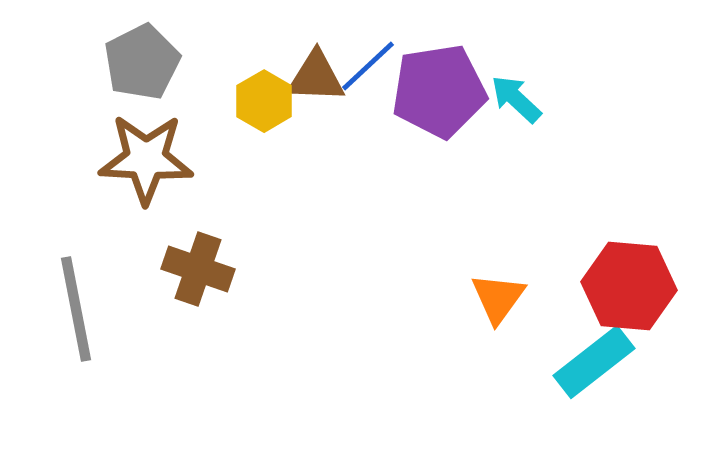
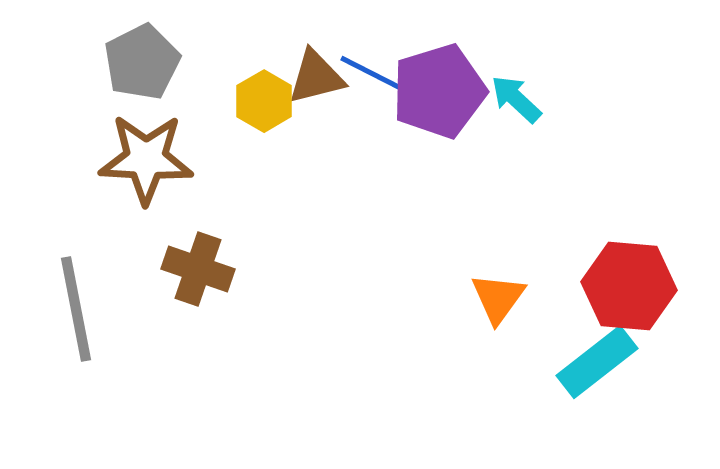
blue line: moved 3 px right, 7 px down; rotated 70 degrees clockwise
brown triangle: rotated 16 degrees counterclockwise
purple pentagon: rotated 8 degrees counterclockwise
cyan rectangle: moved 3 px right
